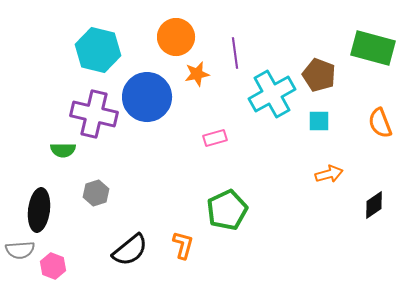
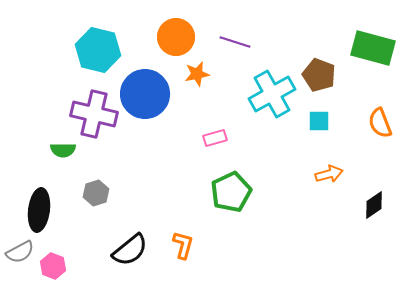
purple line: moved 11 px up; rotated 64 degrees counterclockwise
blue circle: moved 2 px left, 3 px up
green pentagon: moved 4 px right, 18 px up
gray semicircle: moved 2 px down; rotated 24 degrees counterclockwise
